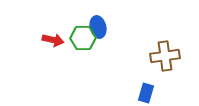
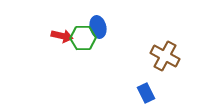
red arrow: moved 9 px right, 4 px up
brown cross: rotated 36 degrees clockwise
blue rectangle: rotated 42 degrees counterclockwise
